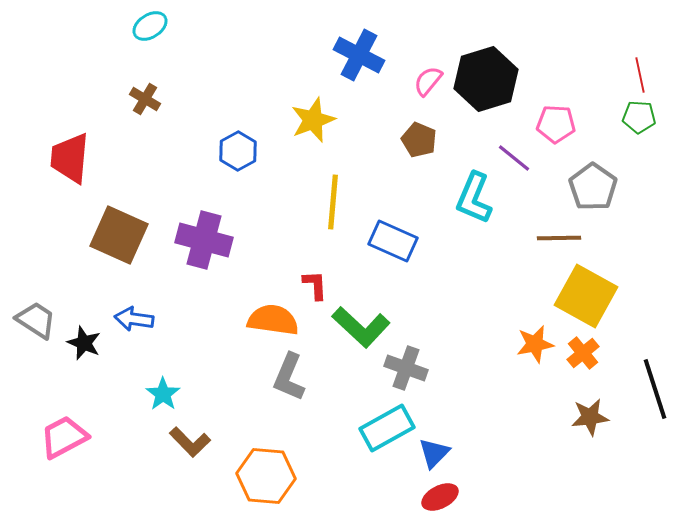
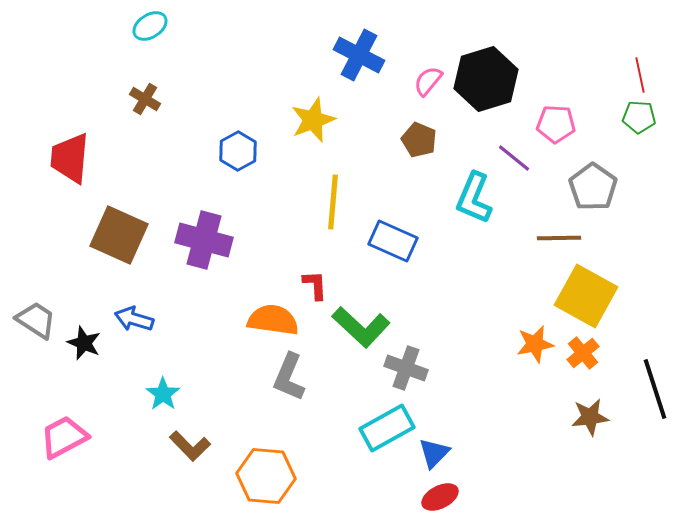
blue arrow: rotated 9 degrees clockwise
brown L-shape: moved 4 px down
